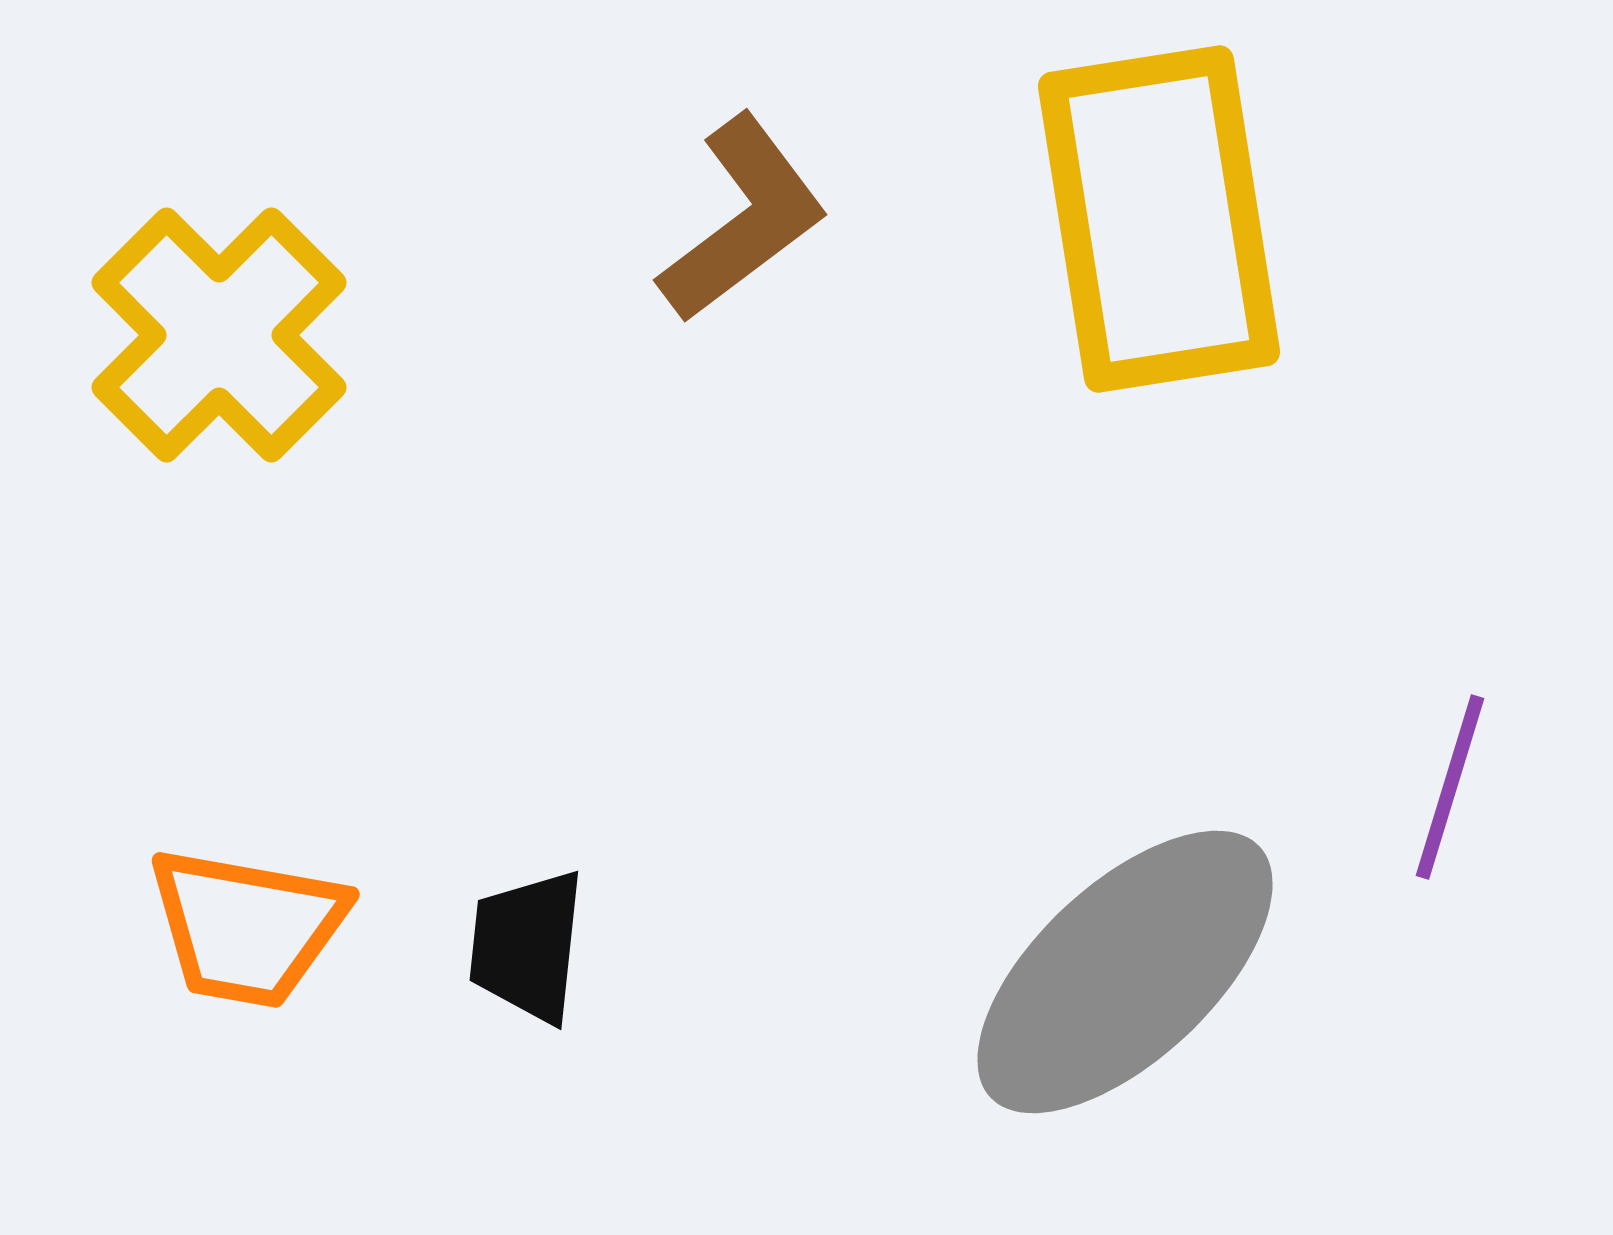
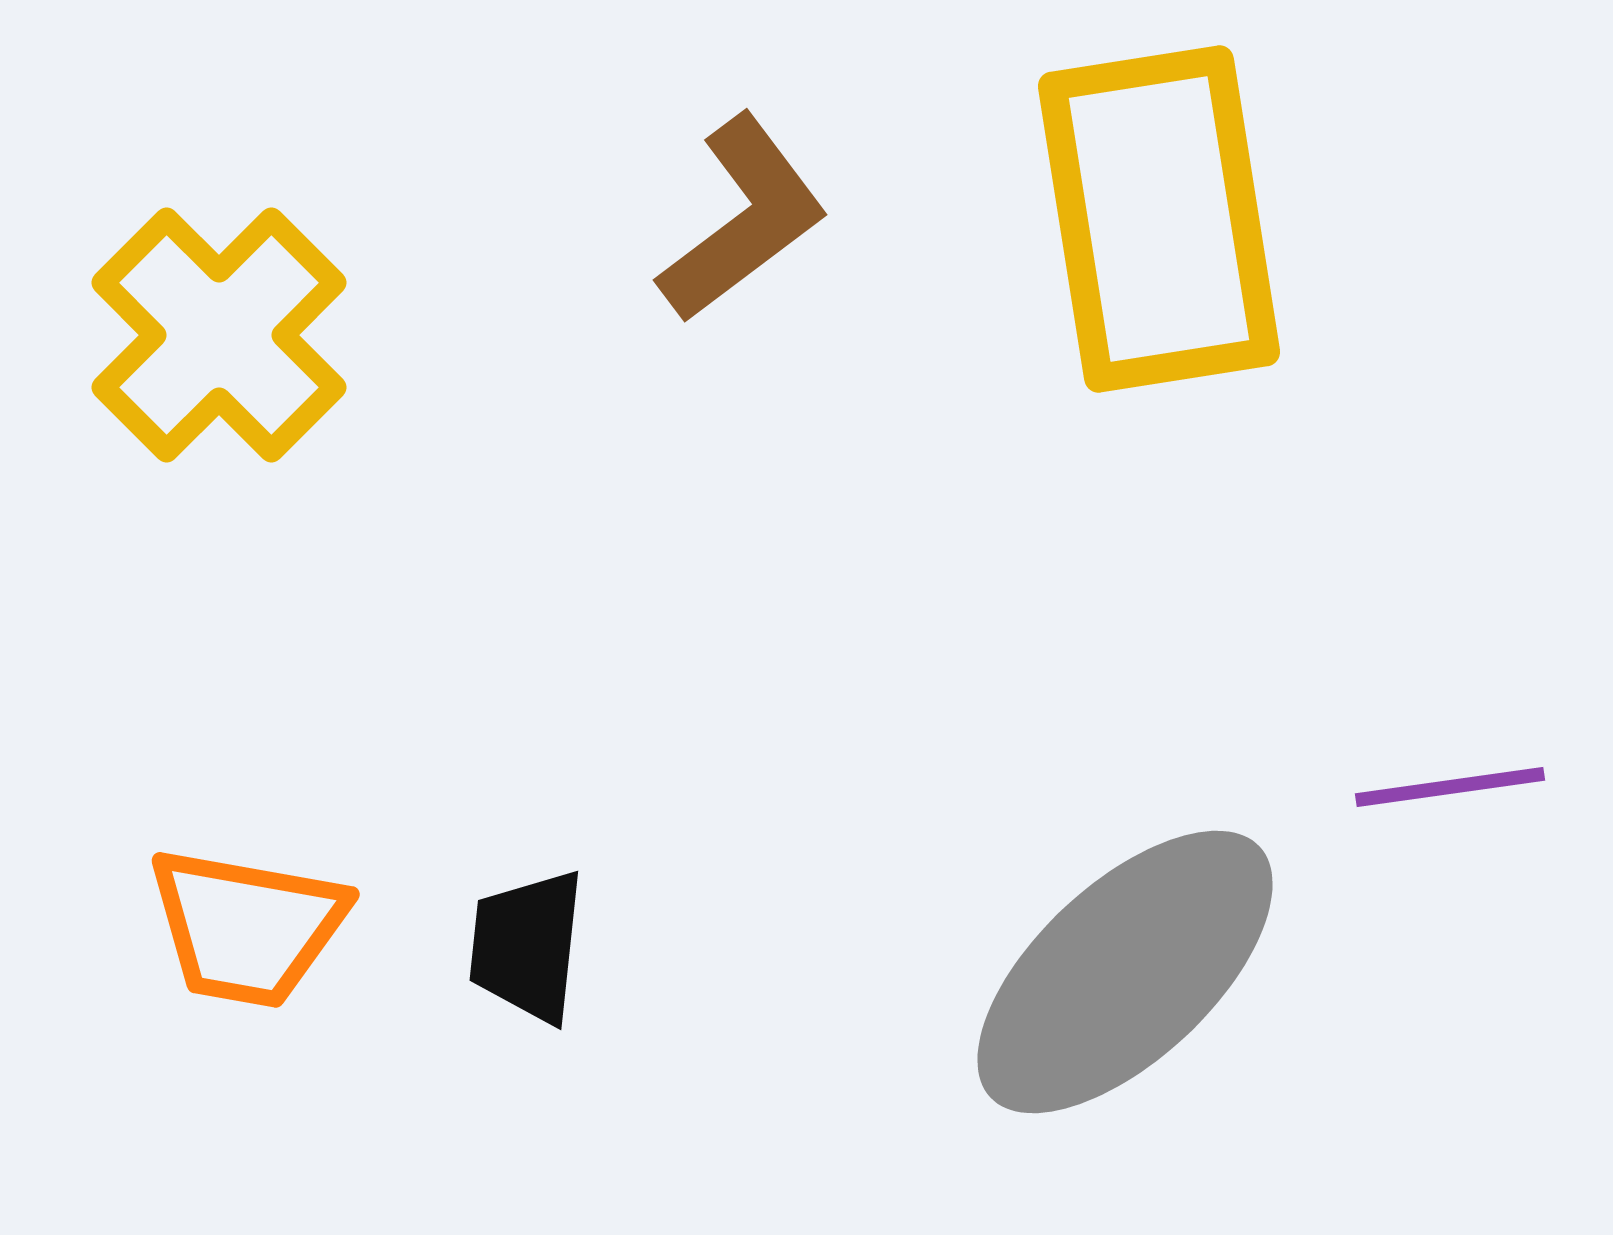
purple line: rotated 65 degrees clockwise
